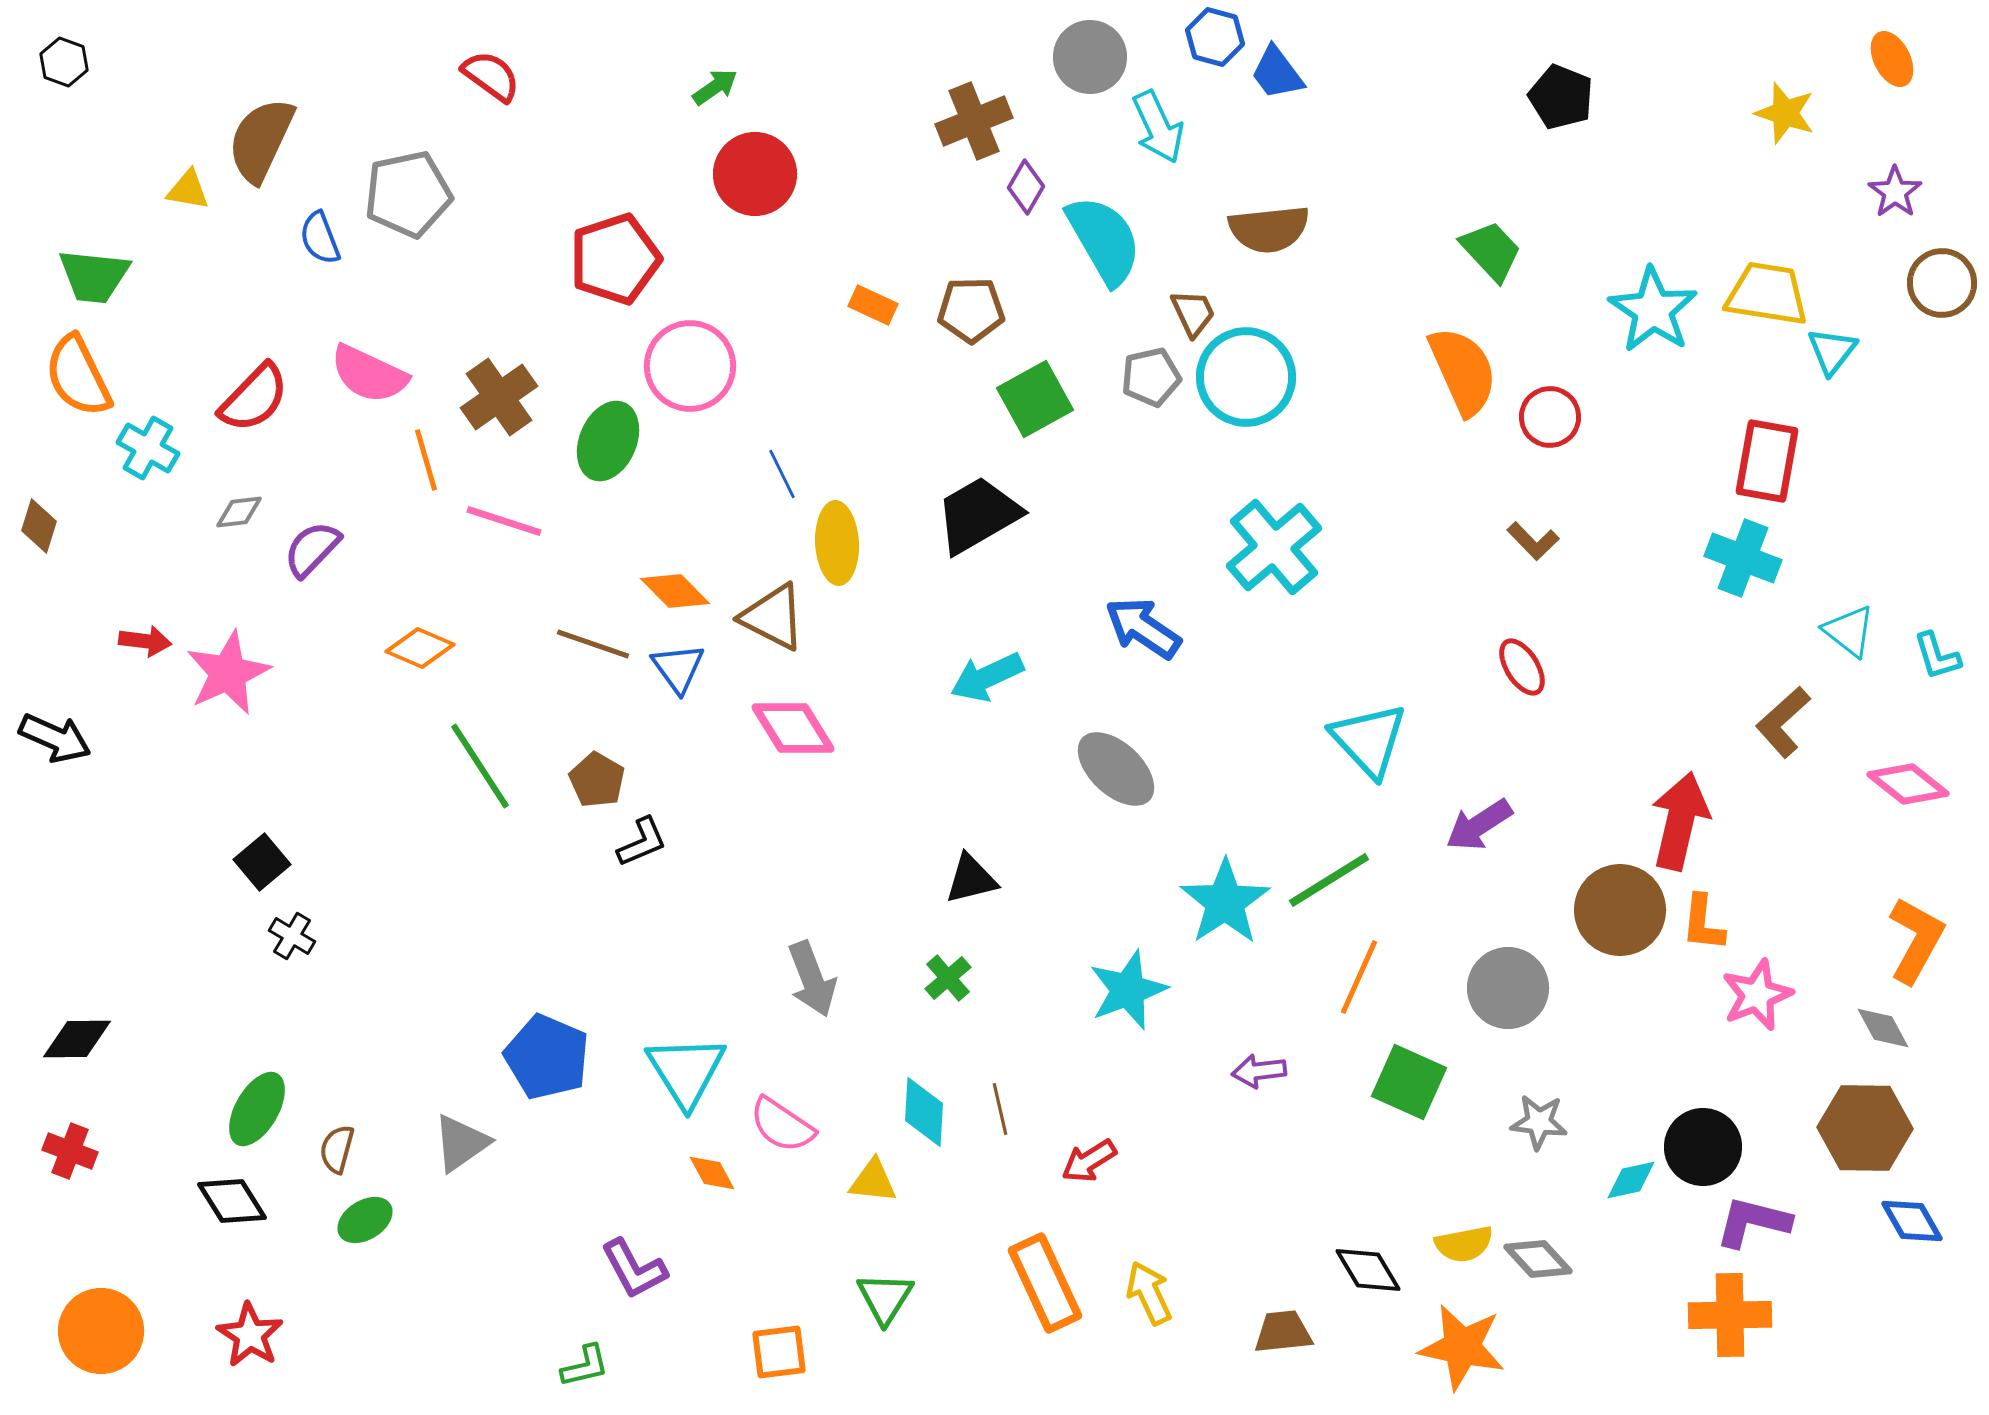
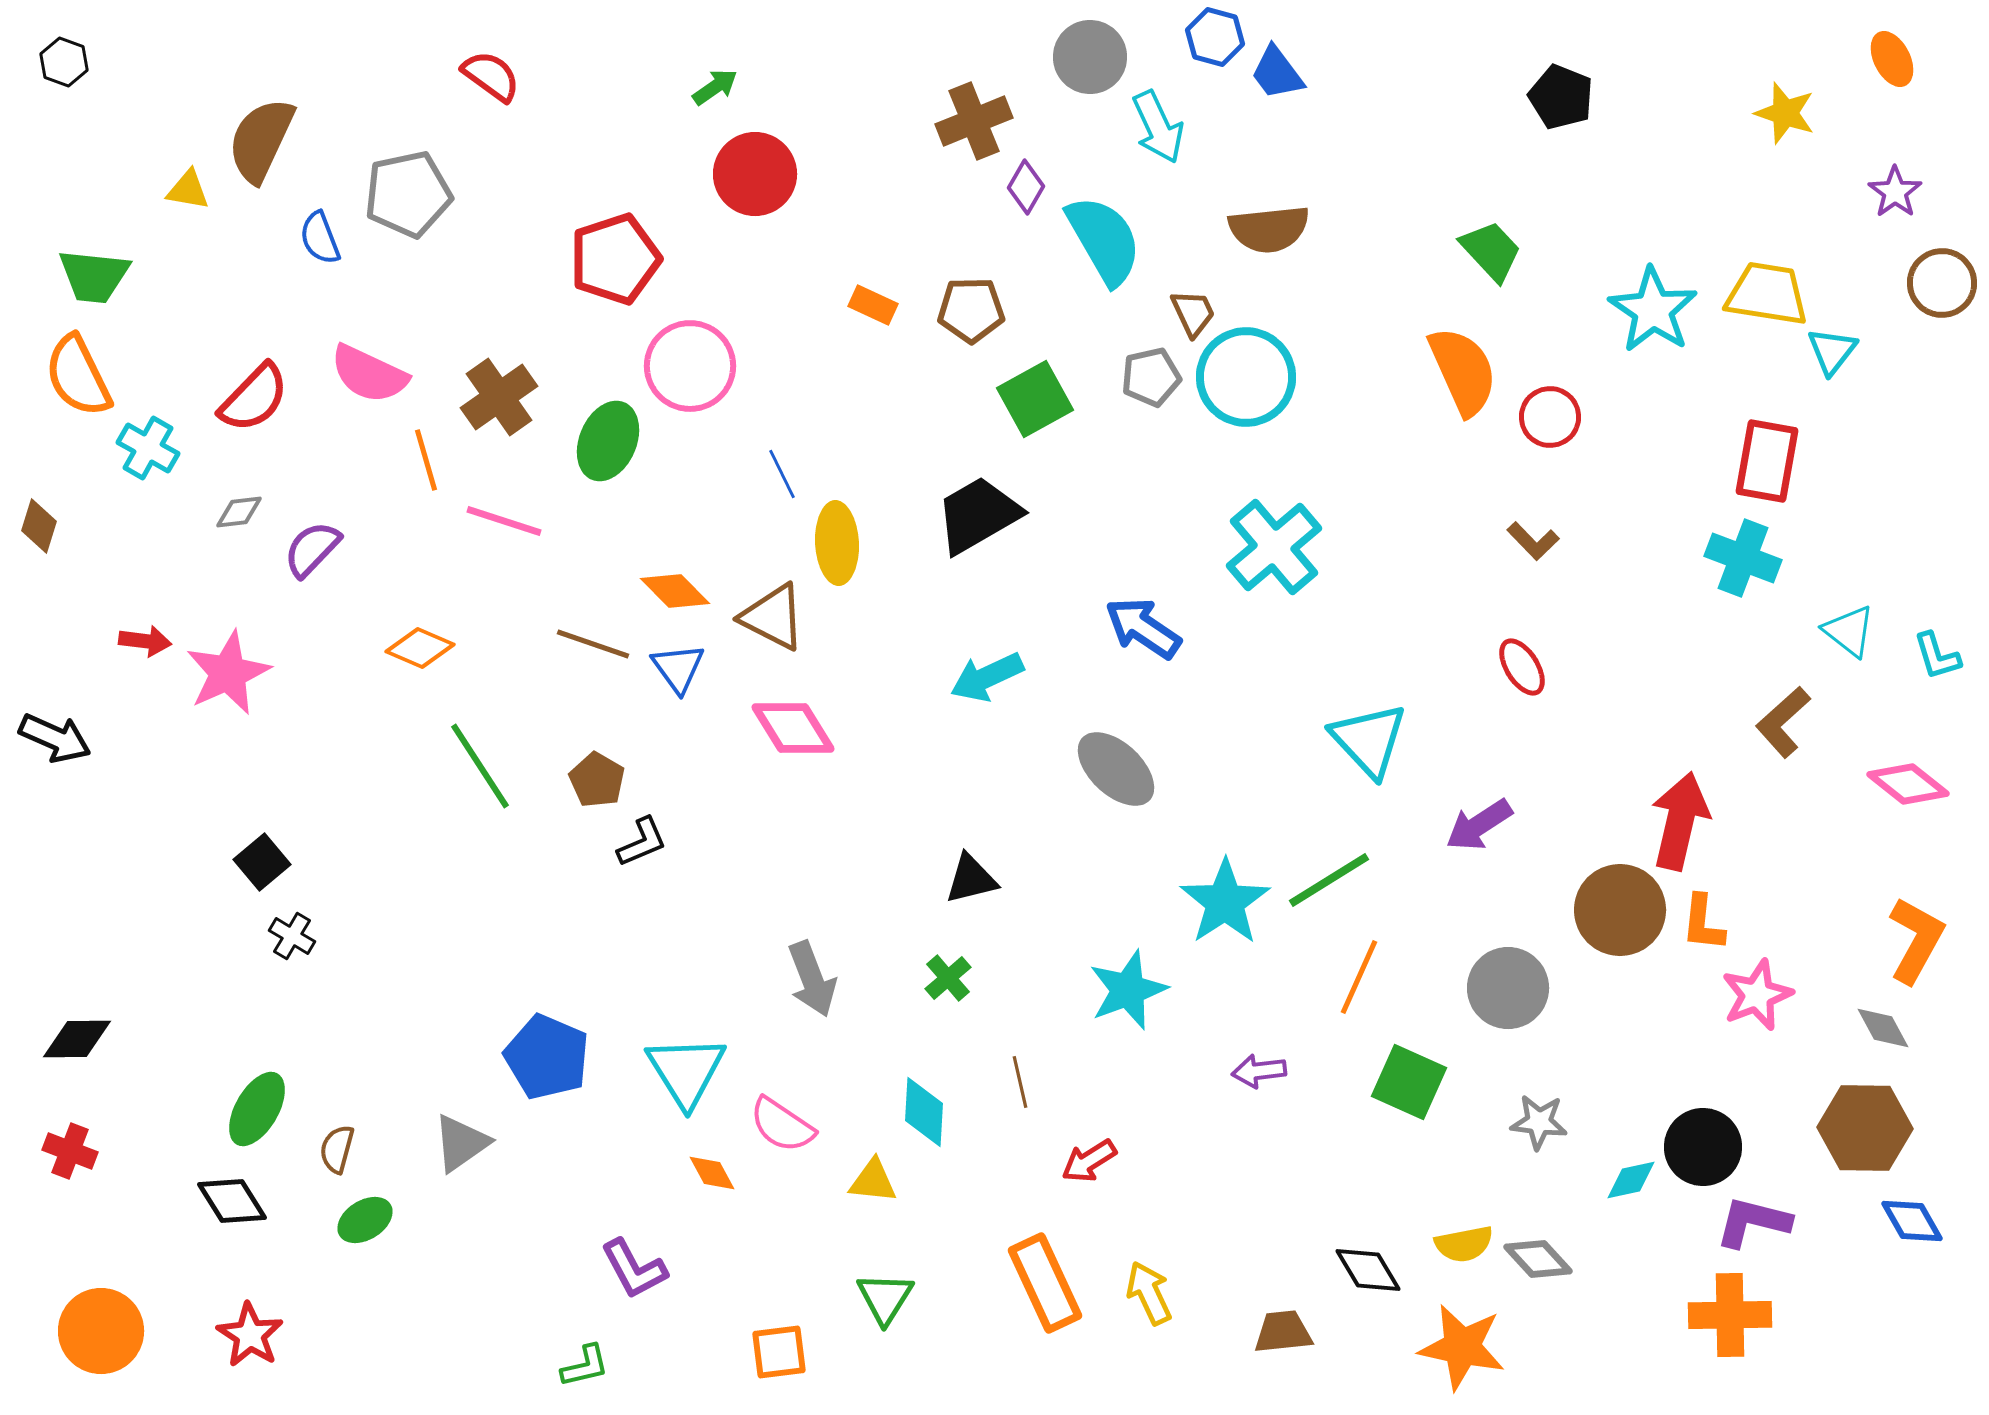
brown line at (1000, 1109): moved 20 px right, 27 px up
